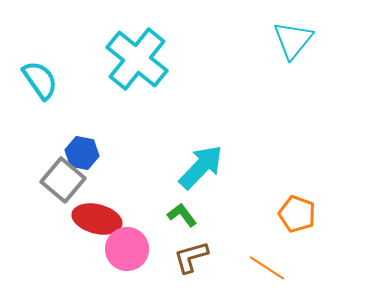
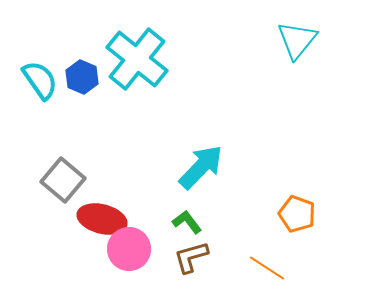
cyan triangle: moved 4 px right
blue hexagon: moved 76 px up; rotated 12 degrees clockwise
green L-shape: moved 5 px right, 7 px down
red ellipse: moved 5 px right
pink circle: moved 2 px right
